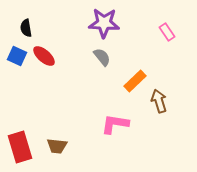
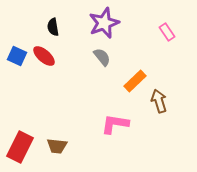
purple star: rotated 24 degrees counterclockwise
black semicircle: moved 27 px right, 1 px up
red rectangle: rotated 44 degrees clockwise
